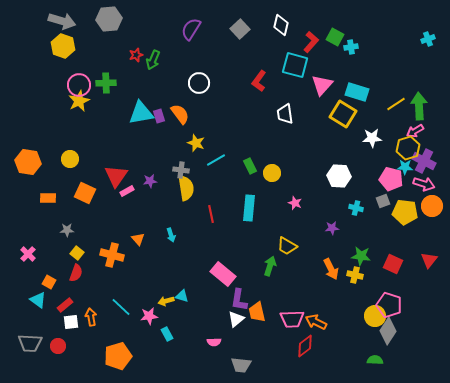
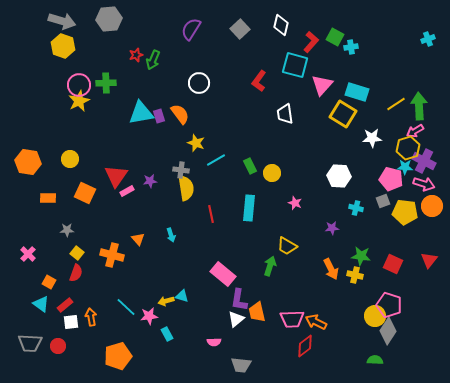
cyan triangle at (38, 300): moved 3 px right, 4 px down
cyan line at (121, 307): moved 5 px right
